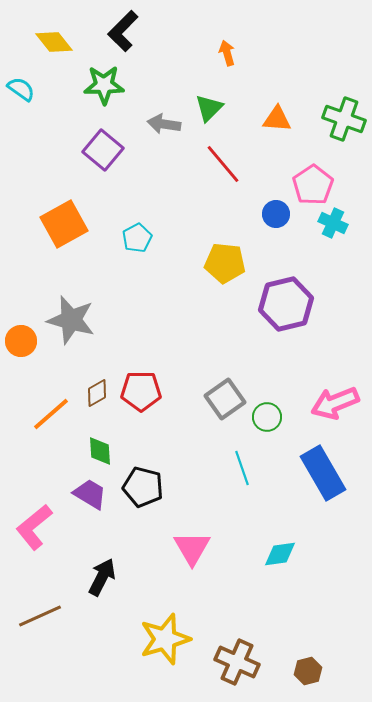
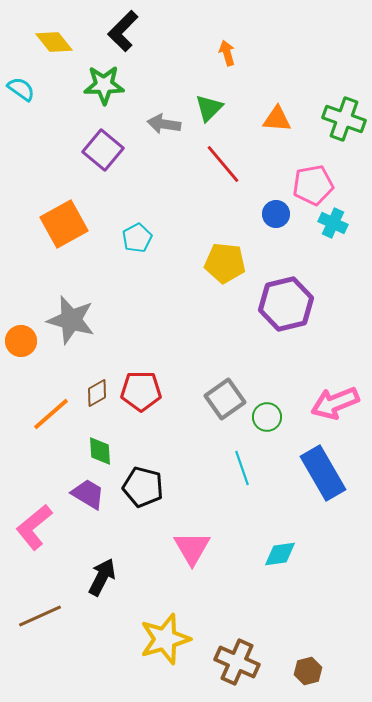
pink pentagon: rotated 24 degrees clockwise
purple trapezoid: moved 2 px left
